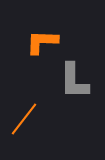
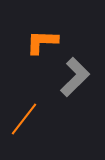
gray L-shape: moved 1 px right, 4 px up; rotated 135 degrees counterclockwise
